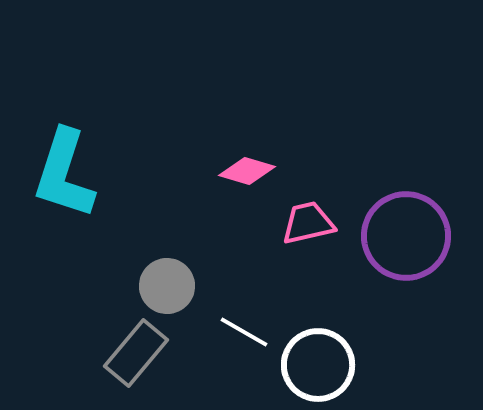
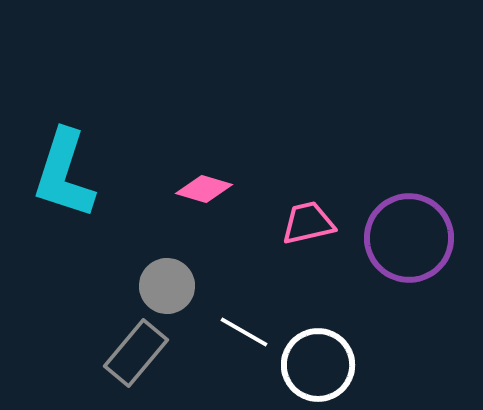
pink diamond: moved 43 px left, 18 px down
purple circle: moved 3 px right, 2 px down
